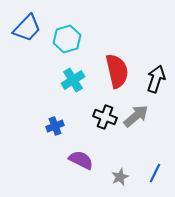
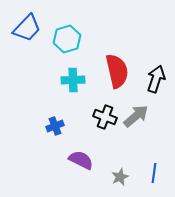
cyan cross: rotated 30 degrees clockwise
blue line: moved 1 px left; rotated 18 degrees counterclockwise
